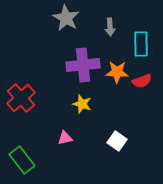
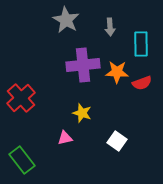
gray star: moved 2 px down
red semicircle: moved 2 px down
yellow star: moved 9 px down
